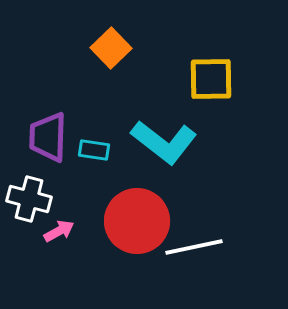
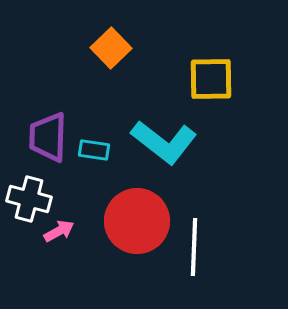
white line: rotated 76 degrees counterclockwise
